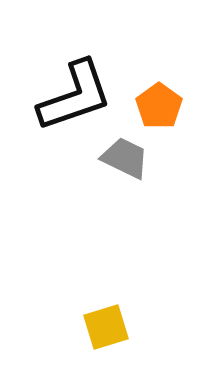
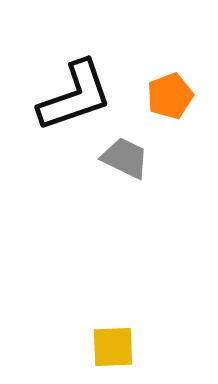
orange pentagon: moved 11 px right, 10 px up; rotated 15 degrees clockwise
yellow square: moved 7 px right, 20 px down; rotated 15 degrees clockwise
